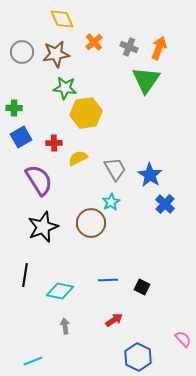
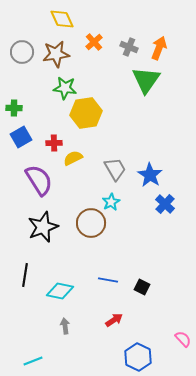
yellow semicircle: moved 5 px left
blue line: rotated 12 degrees clockwise
